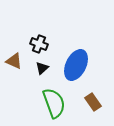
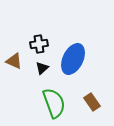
black cross: rotated 30 degrees counterclockwise
blue ellipse: moved 3 px left, 6 px up
brown rectangle: moved 1 px left
